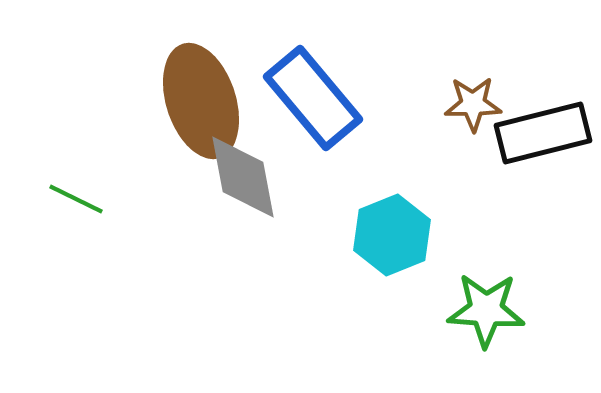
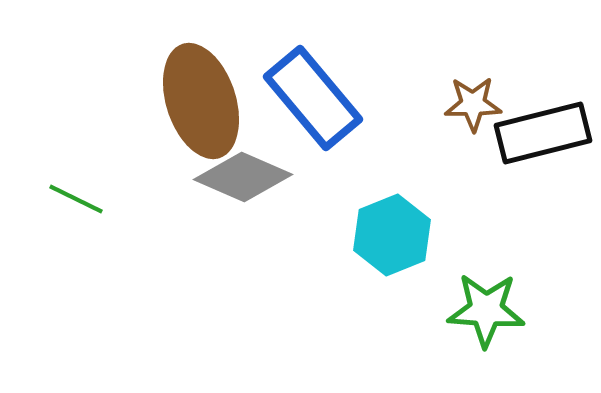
gray diamond: rotated 56 degrees counterclockwise
